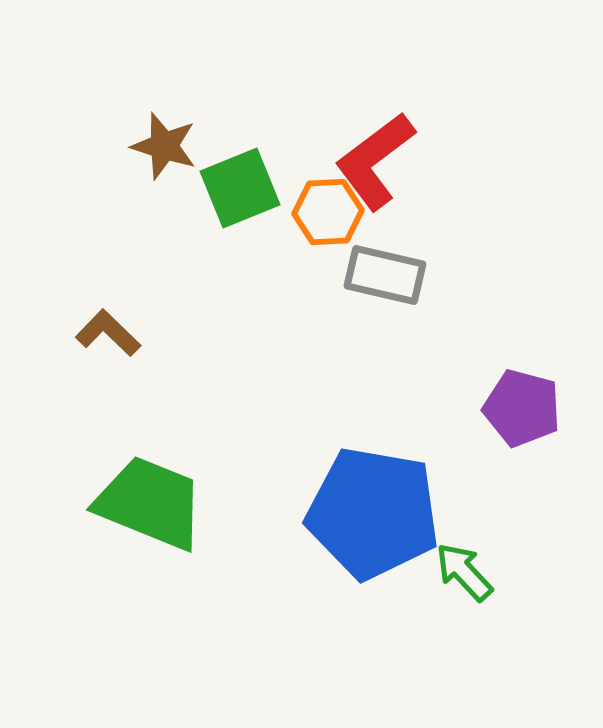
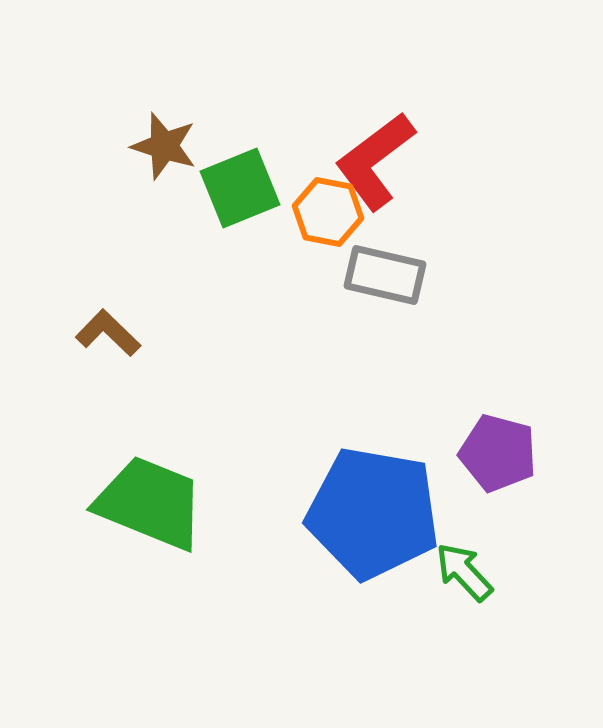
orange hexagon: rotated 14 degrees clockwise
purple pentagon: moved 24 px left, 45 px down
